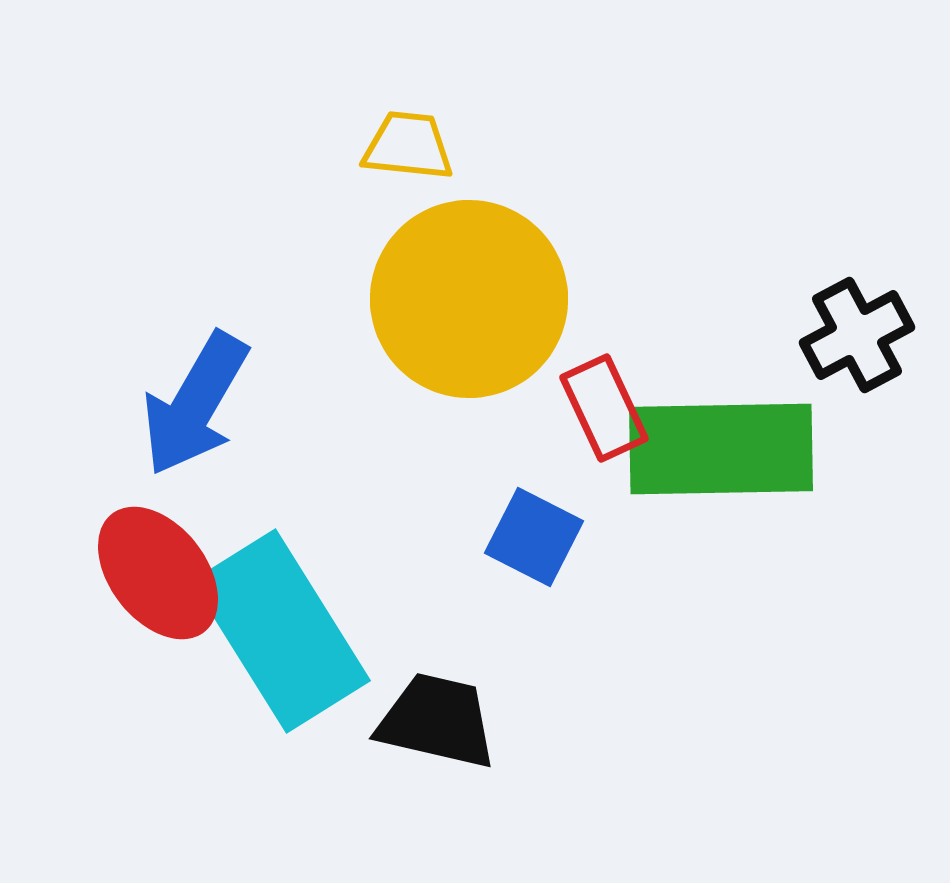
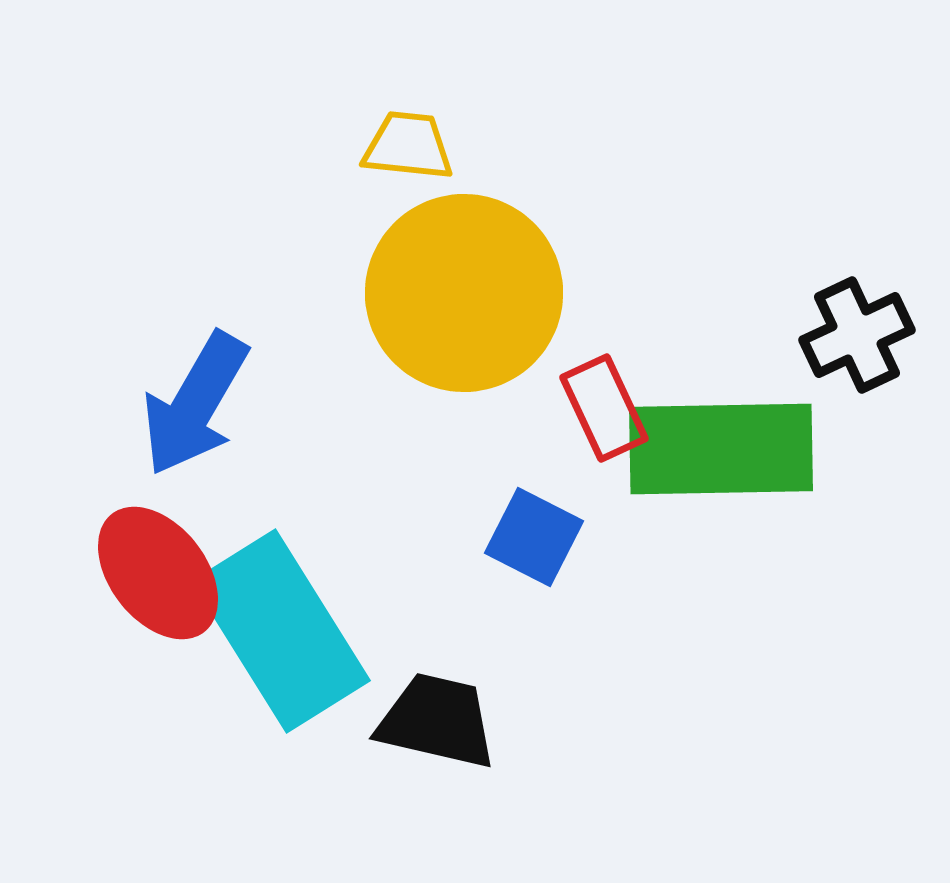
yellow circle: moved 5 px left, 6 px up
black cross: rotated 3 degrees clockwise
